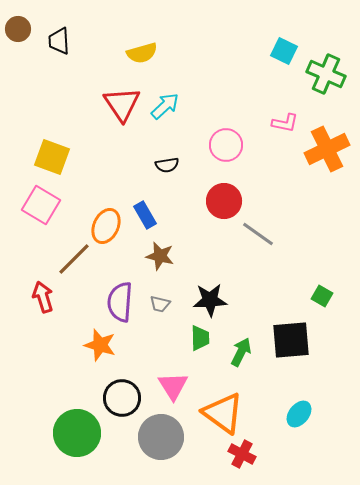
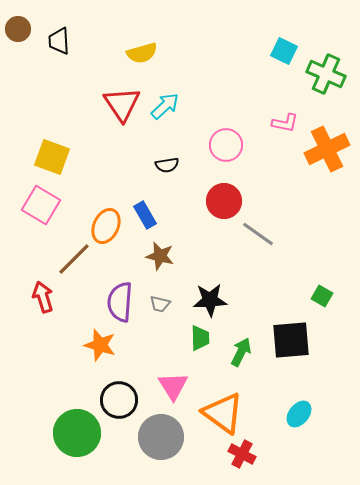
black circle: moved 3 px left, 2 px down
